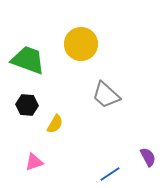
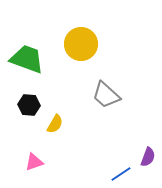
green trapezoid: moved 1 px left, 1 px up
black hexagon: moved 2 px right
purple semicircle: rotated 48 degrees clockwise
blue line: moved 11 px right
